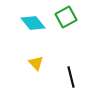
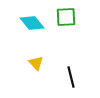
green square: rotated 25 degrees clockwise
cyan diamond: moved 1 px left
